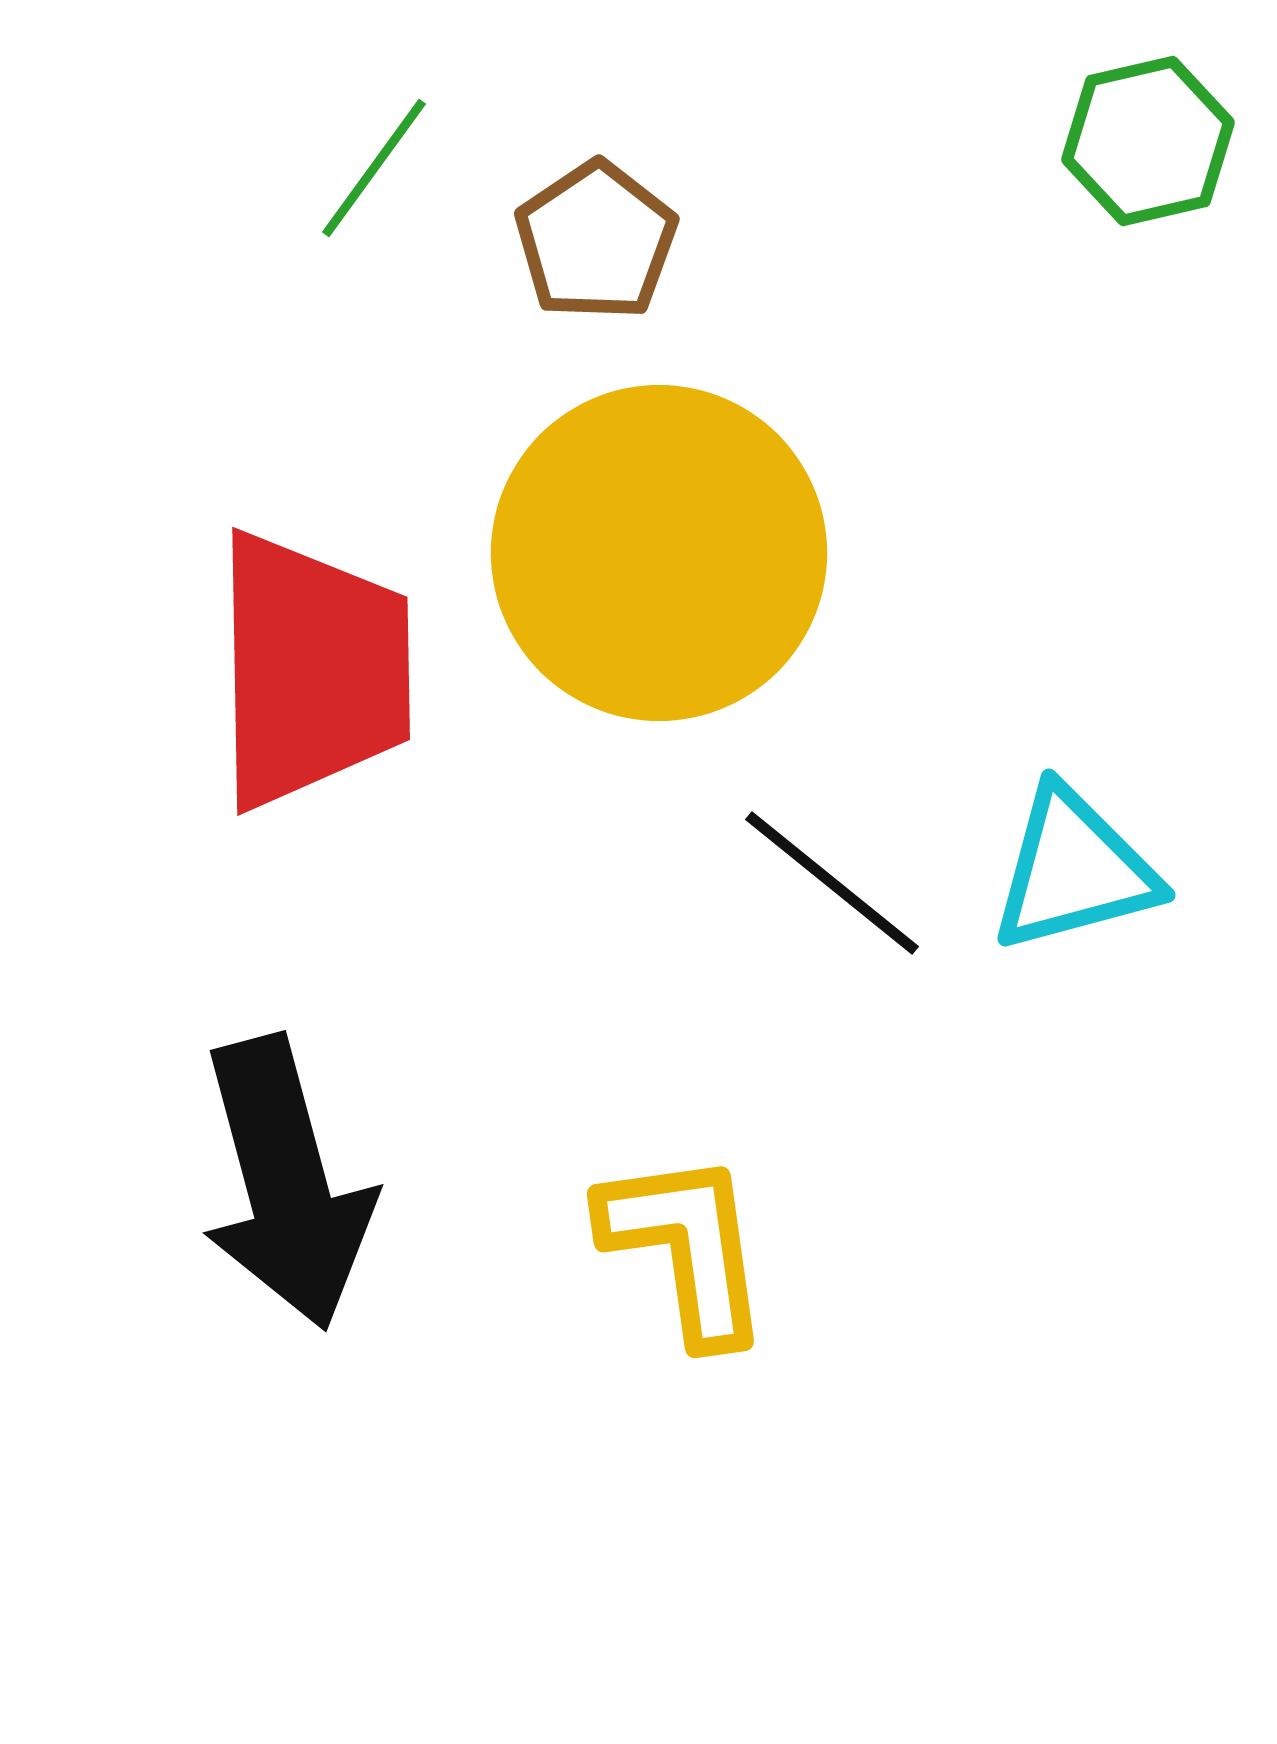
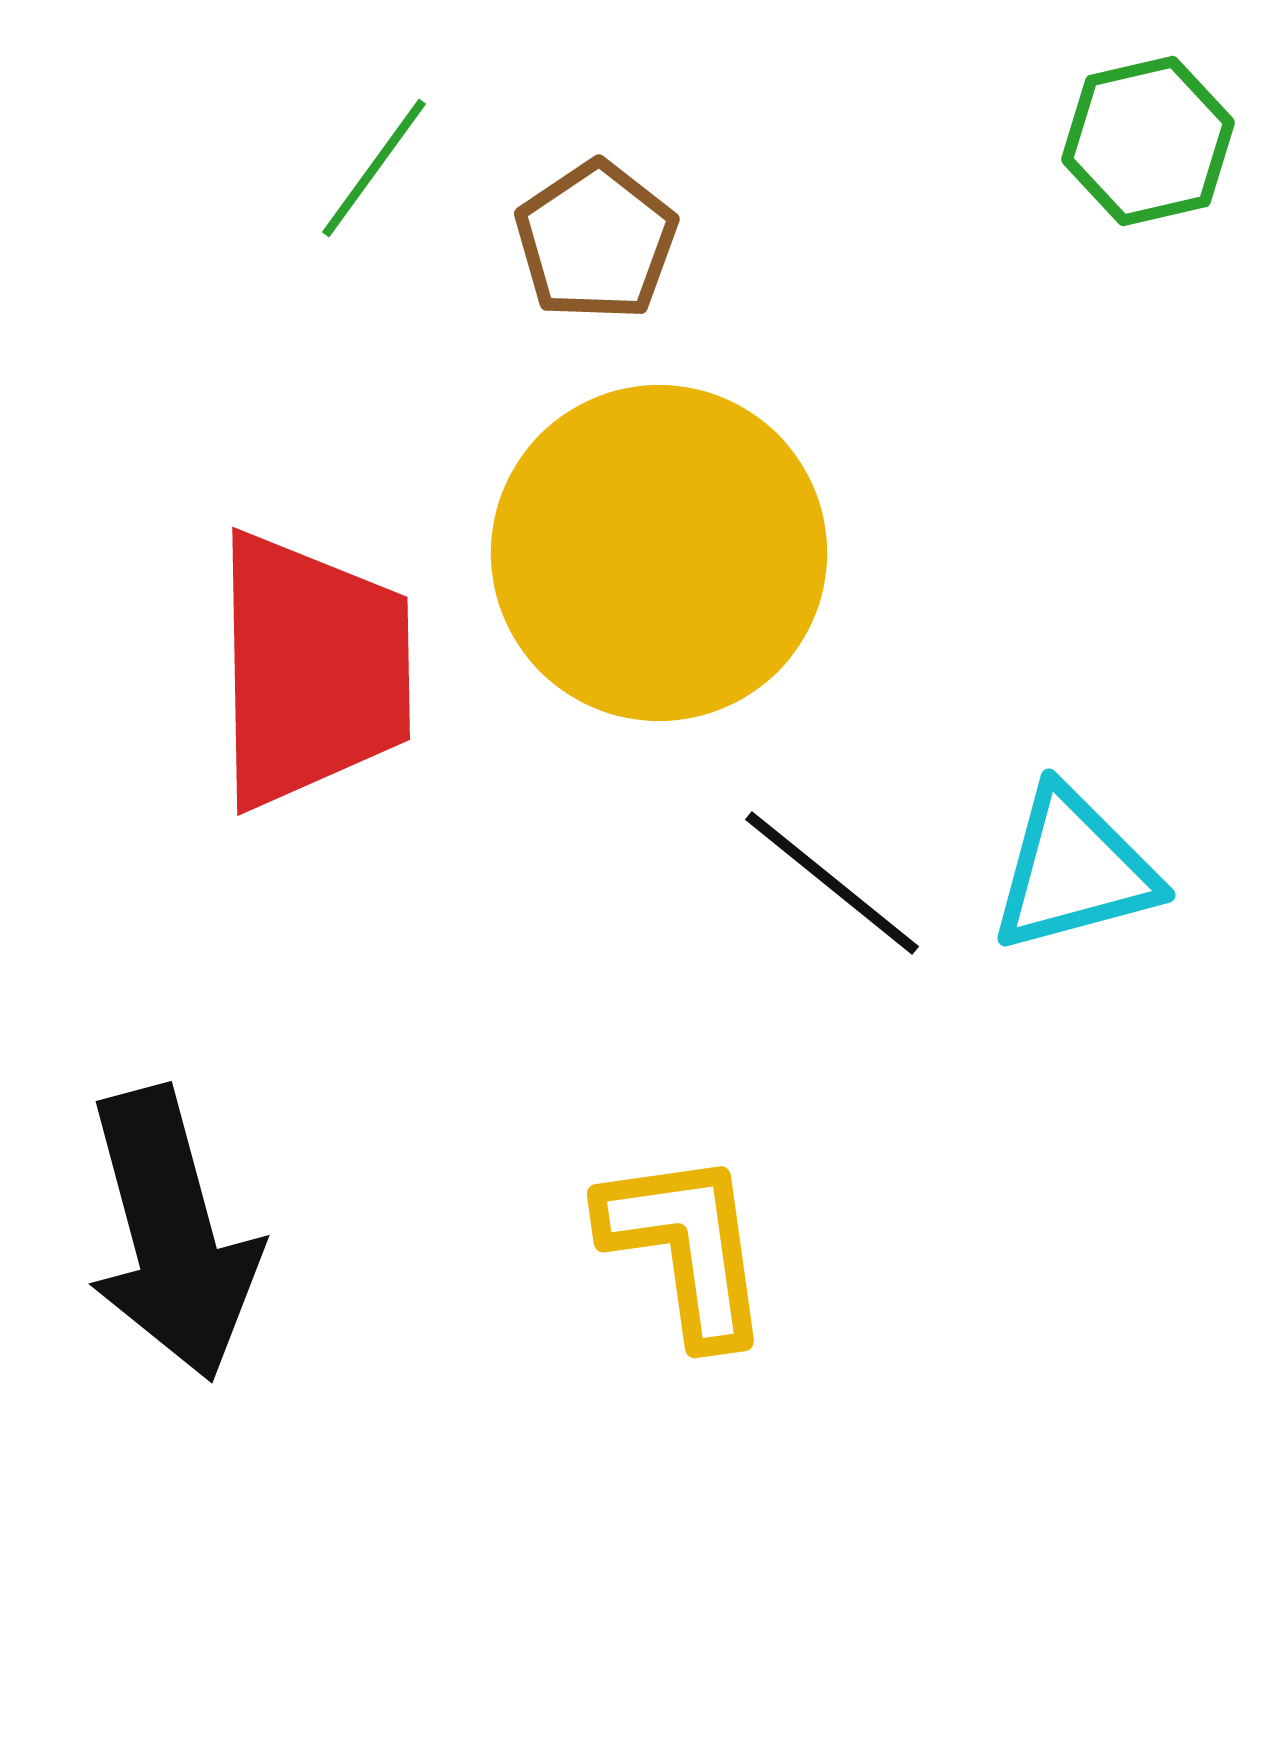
black arrow: moved 114 px left, 51 px down
